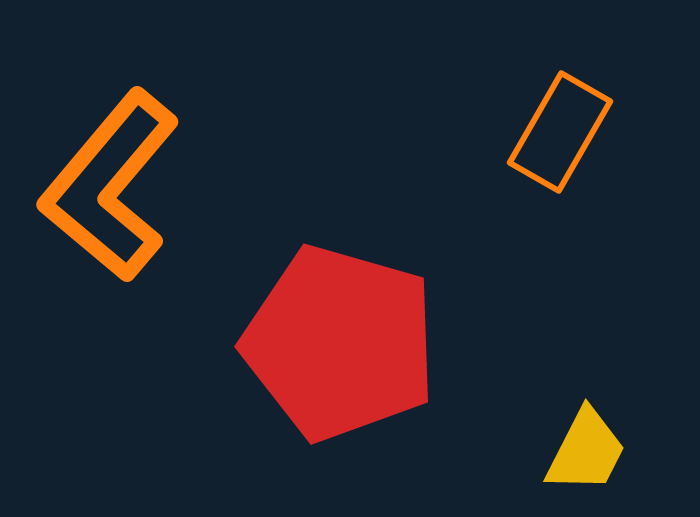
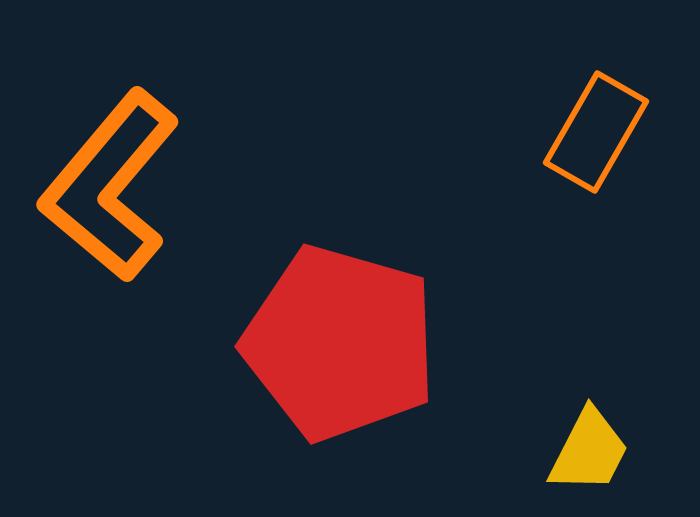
orange rectangle: moved 36 px right
yellow trapezoid: moved 3 px right
